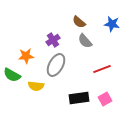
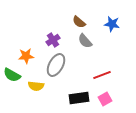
red line: moved 6 px down
